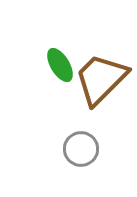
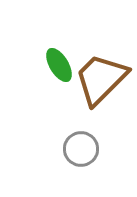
green ellipse: moved 1 px left
